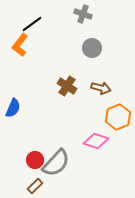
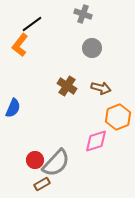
pink diamond: rotated 35 degrees counterclockwise
brown rectangle: moved 7 px right, 2 px up; rotated 14 degrees clockwise
